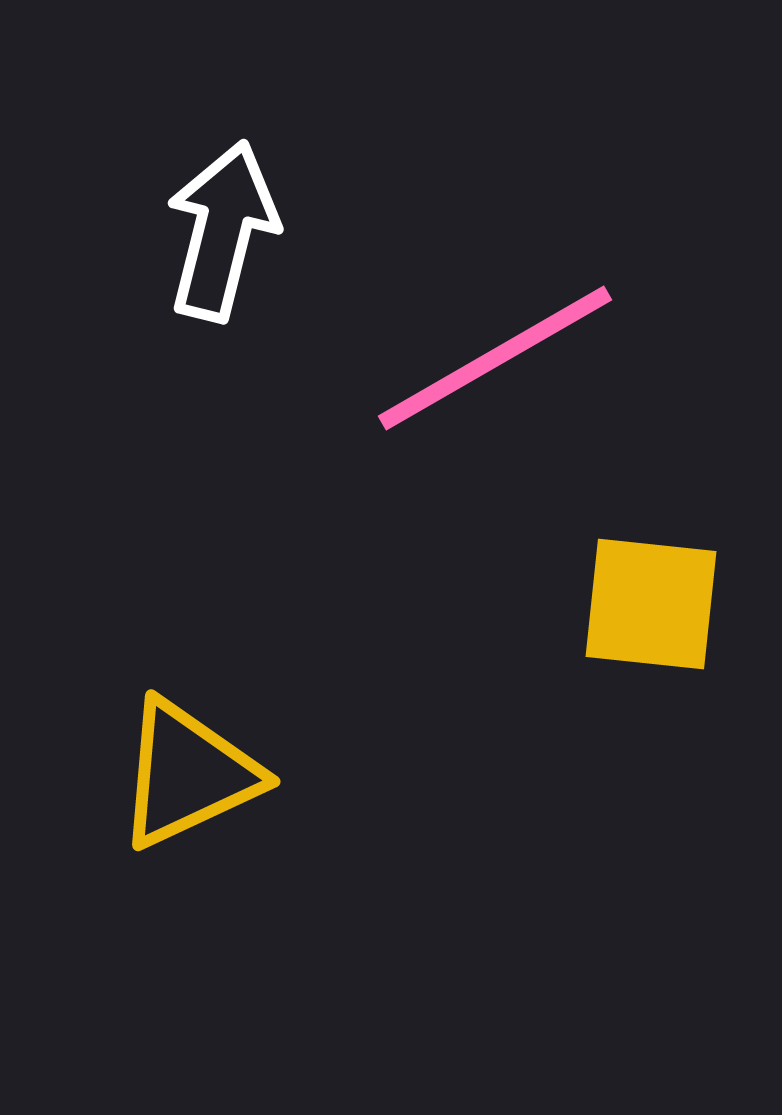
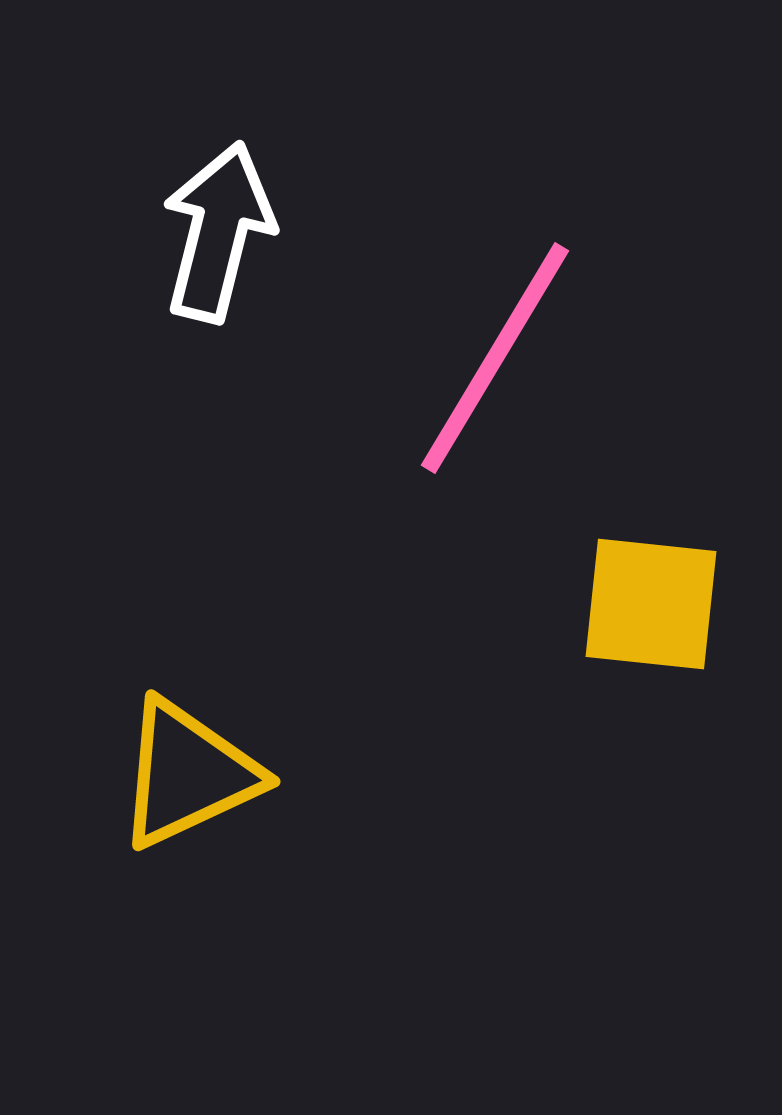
white arrow: moved 4 px left, 1 px down
pink line: rotated 29 degrees counterclockwise
